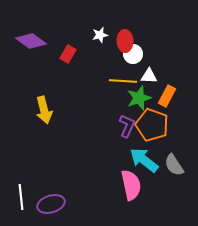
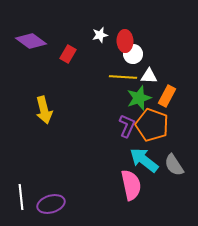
yellow line: moved 4 px up
